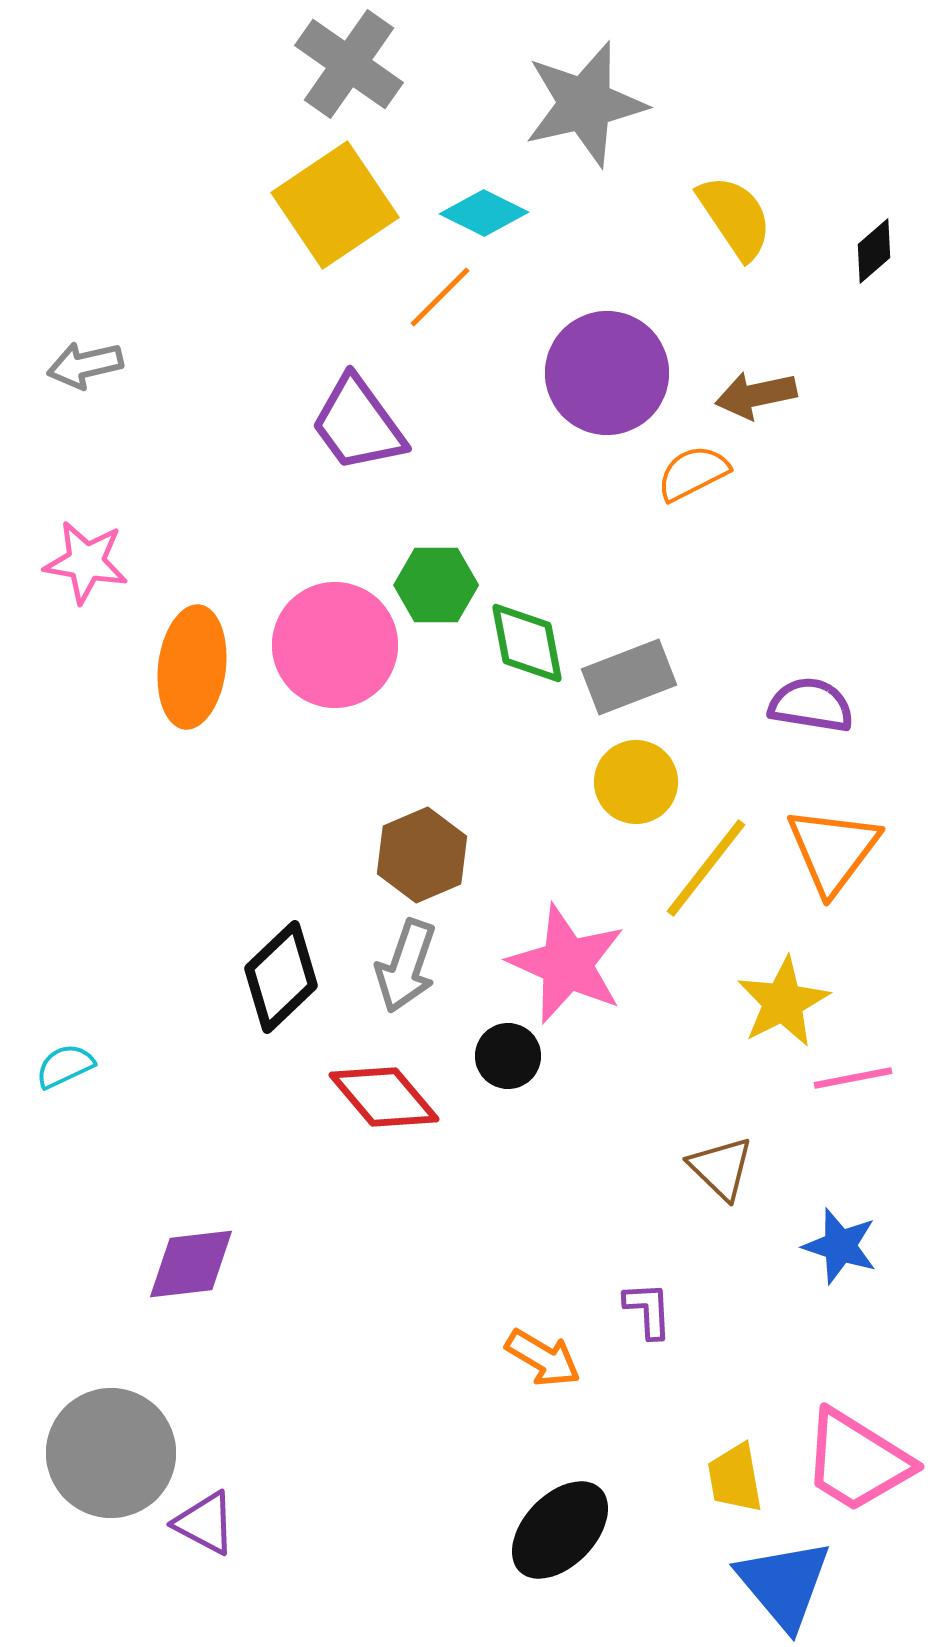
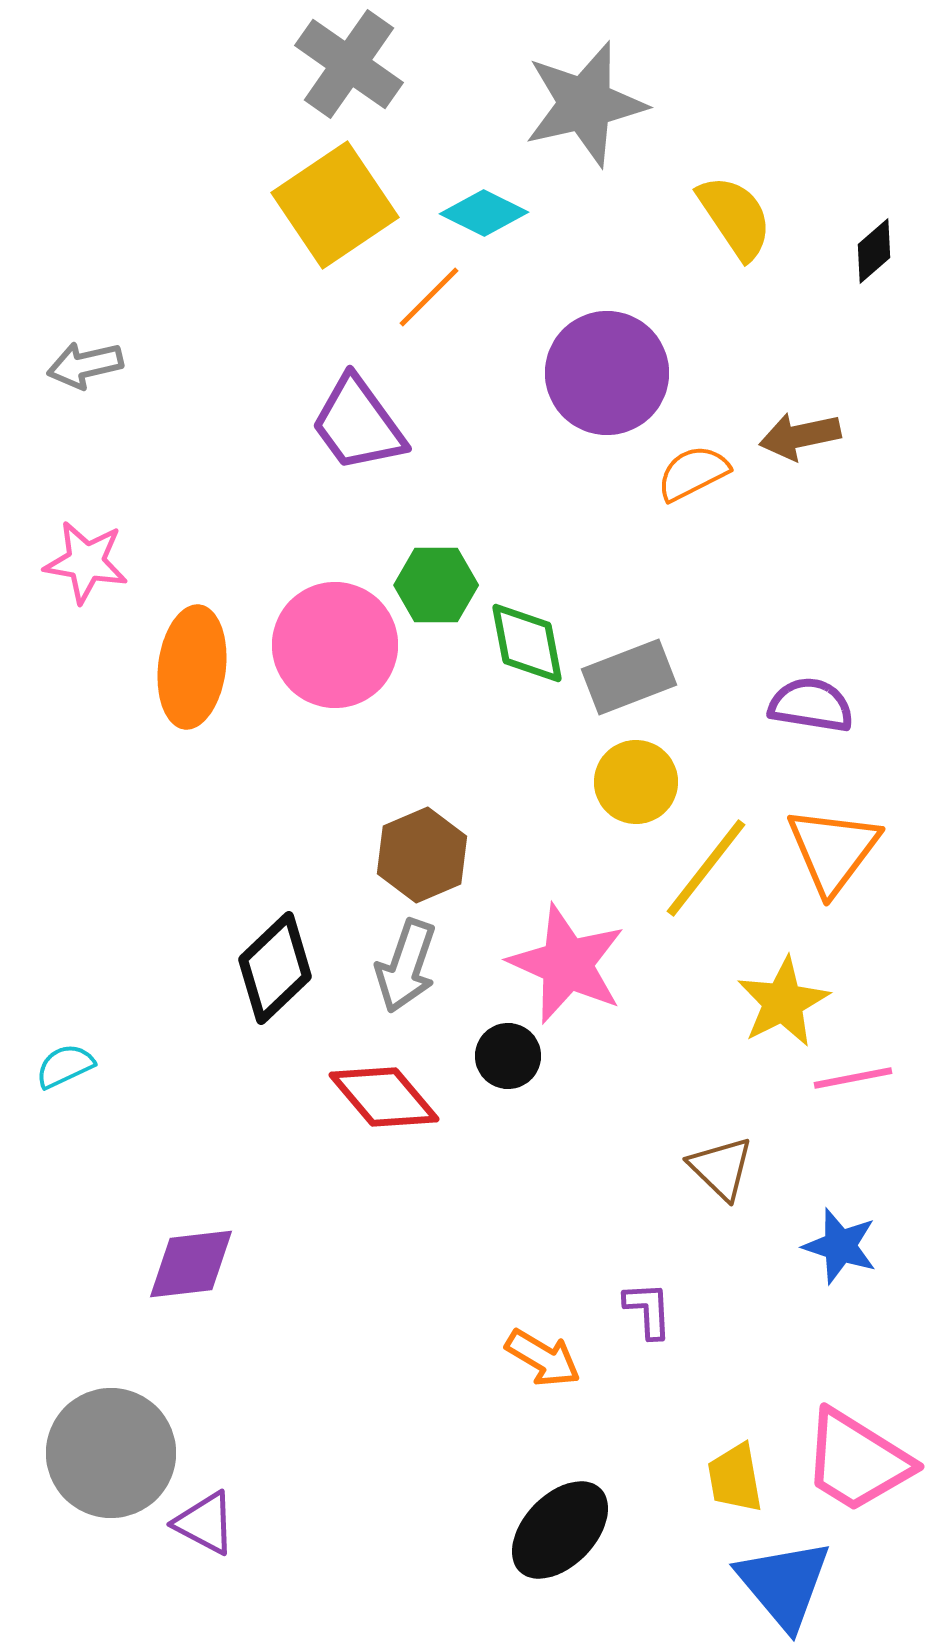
orange line at (440, 297): moved 11 px left
brown arrow at (756, 395): moved 44 px right, 41 px down
black diamond at (281, 977): moved 6 px left, 9 px up
